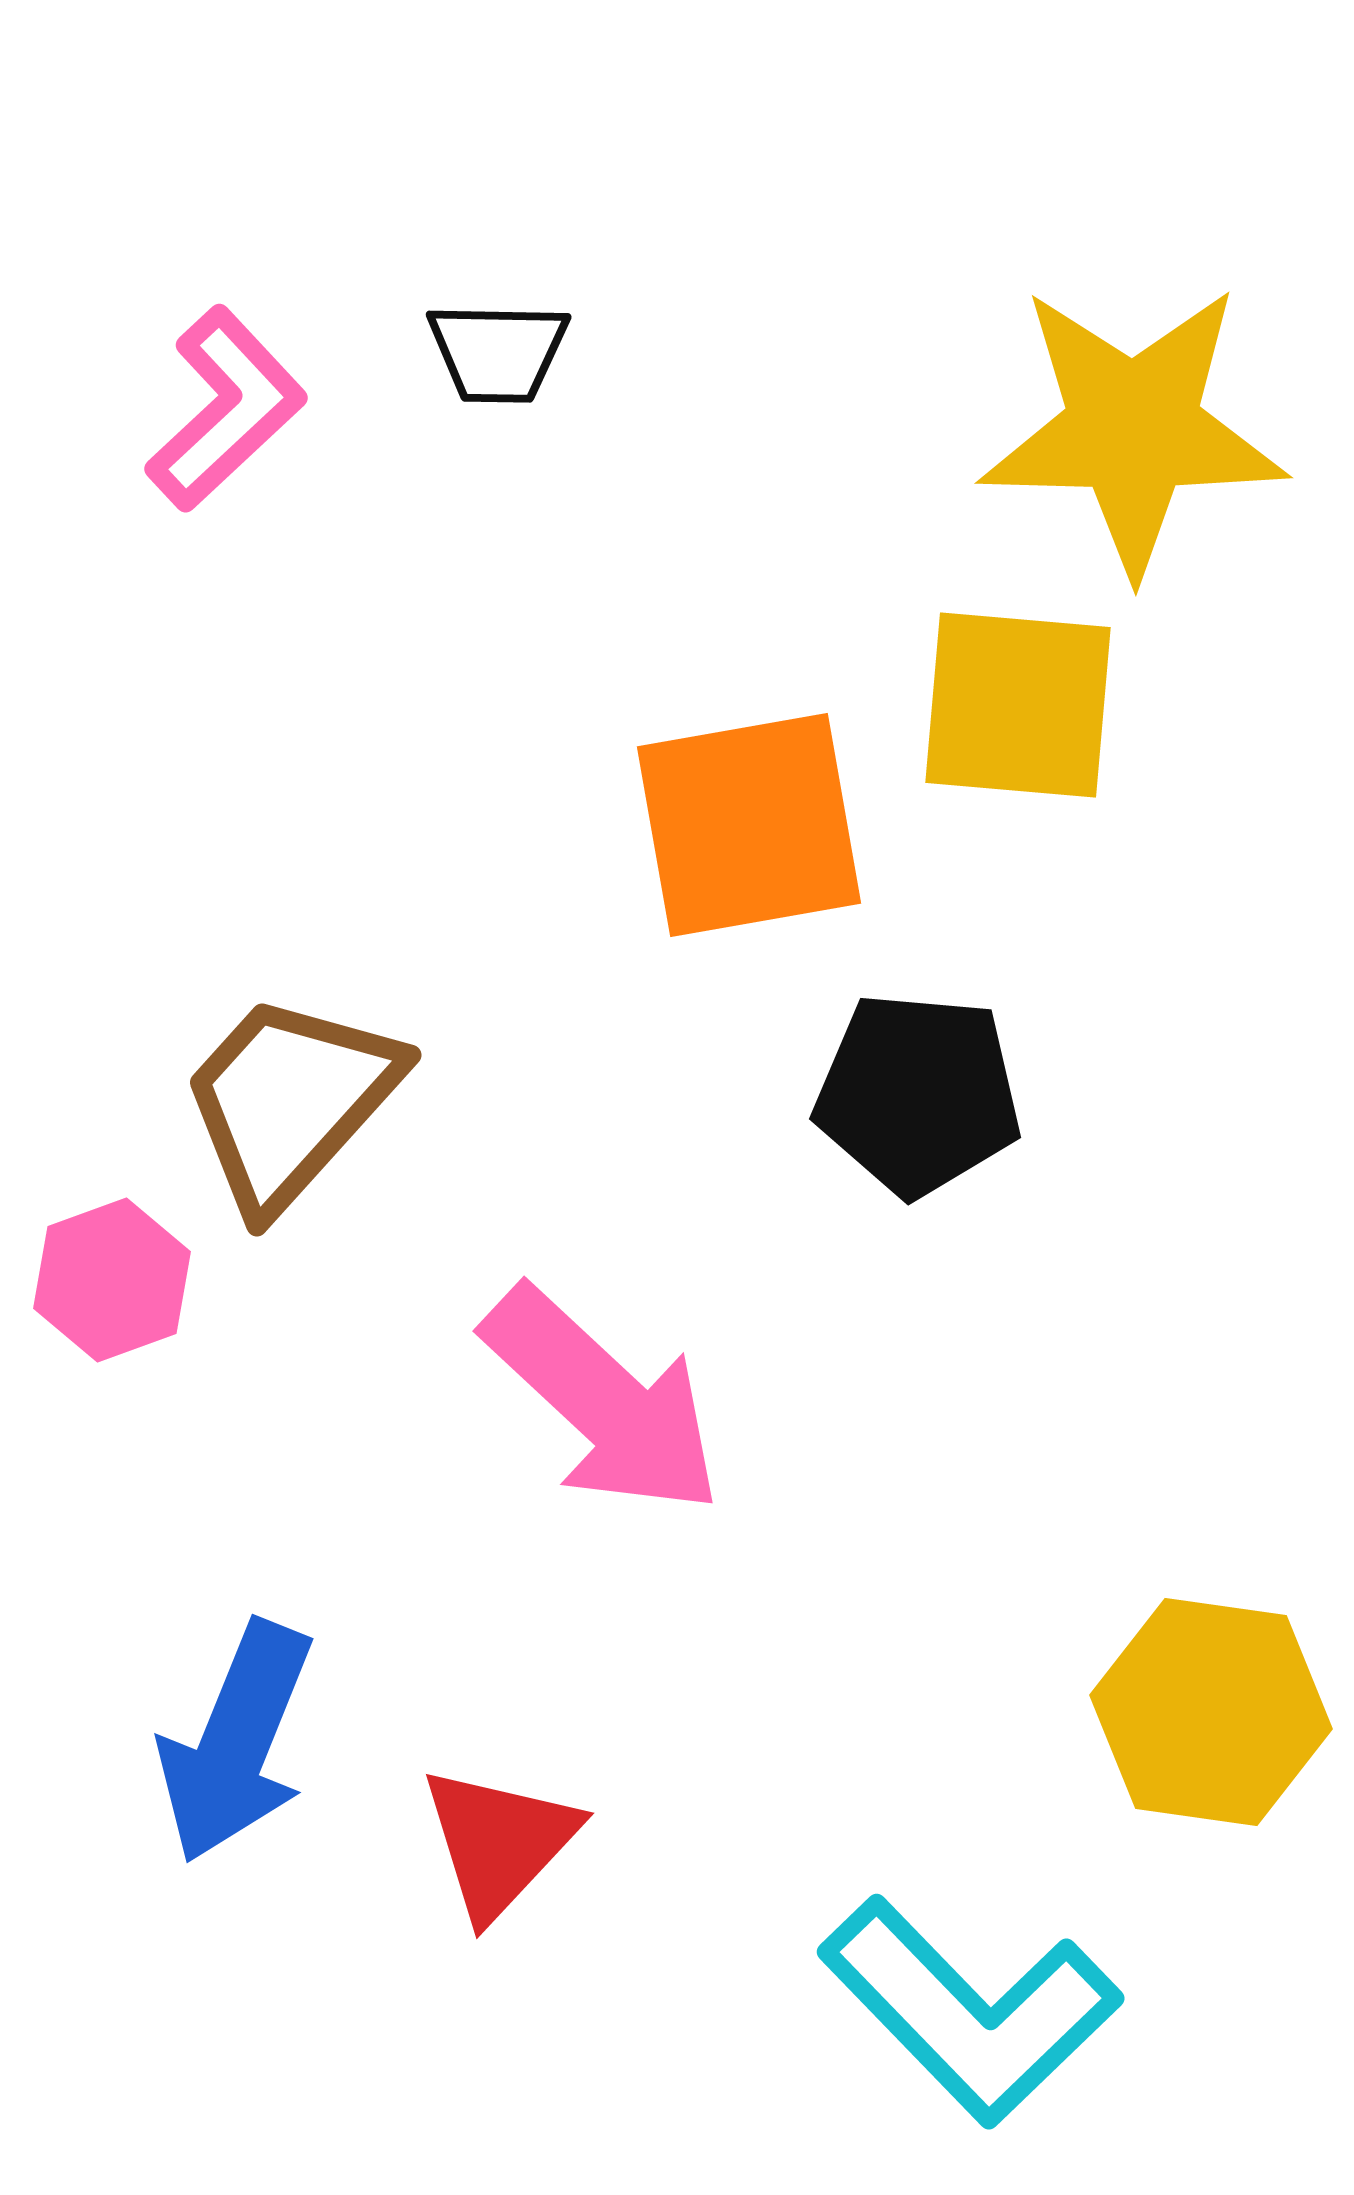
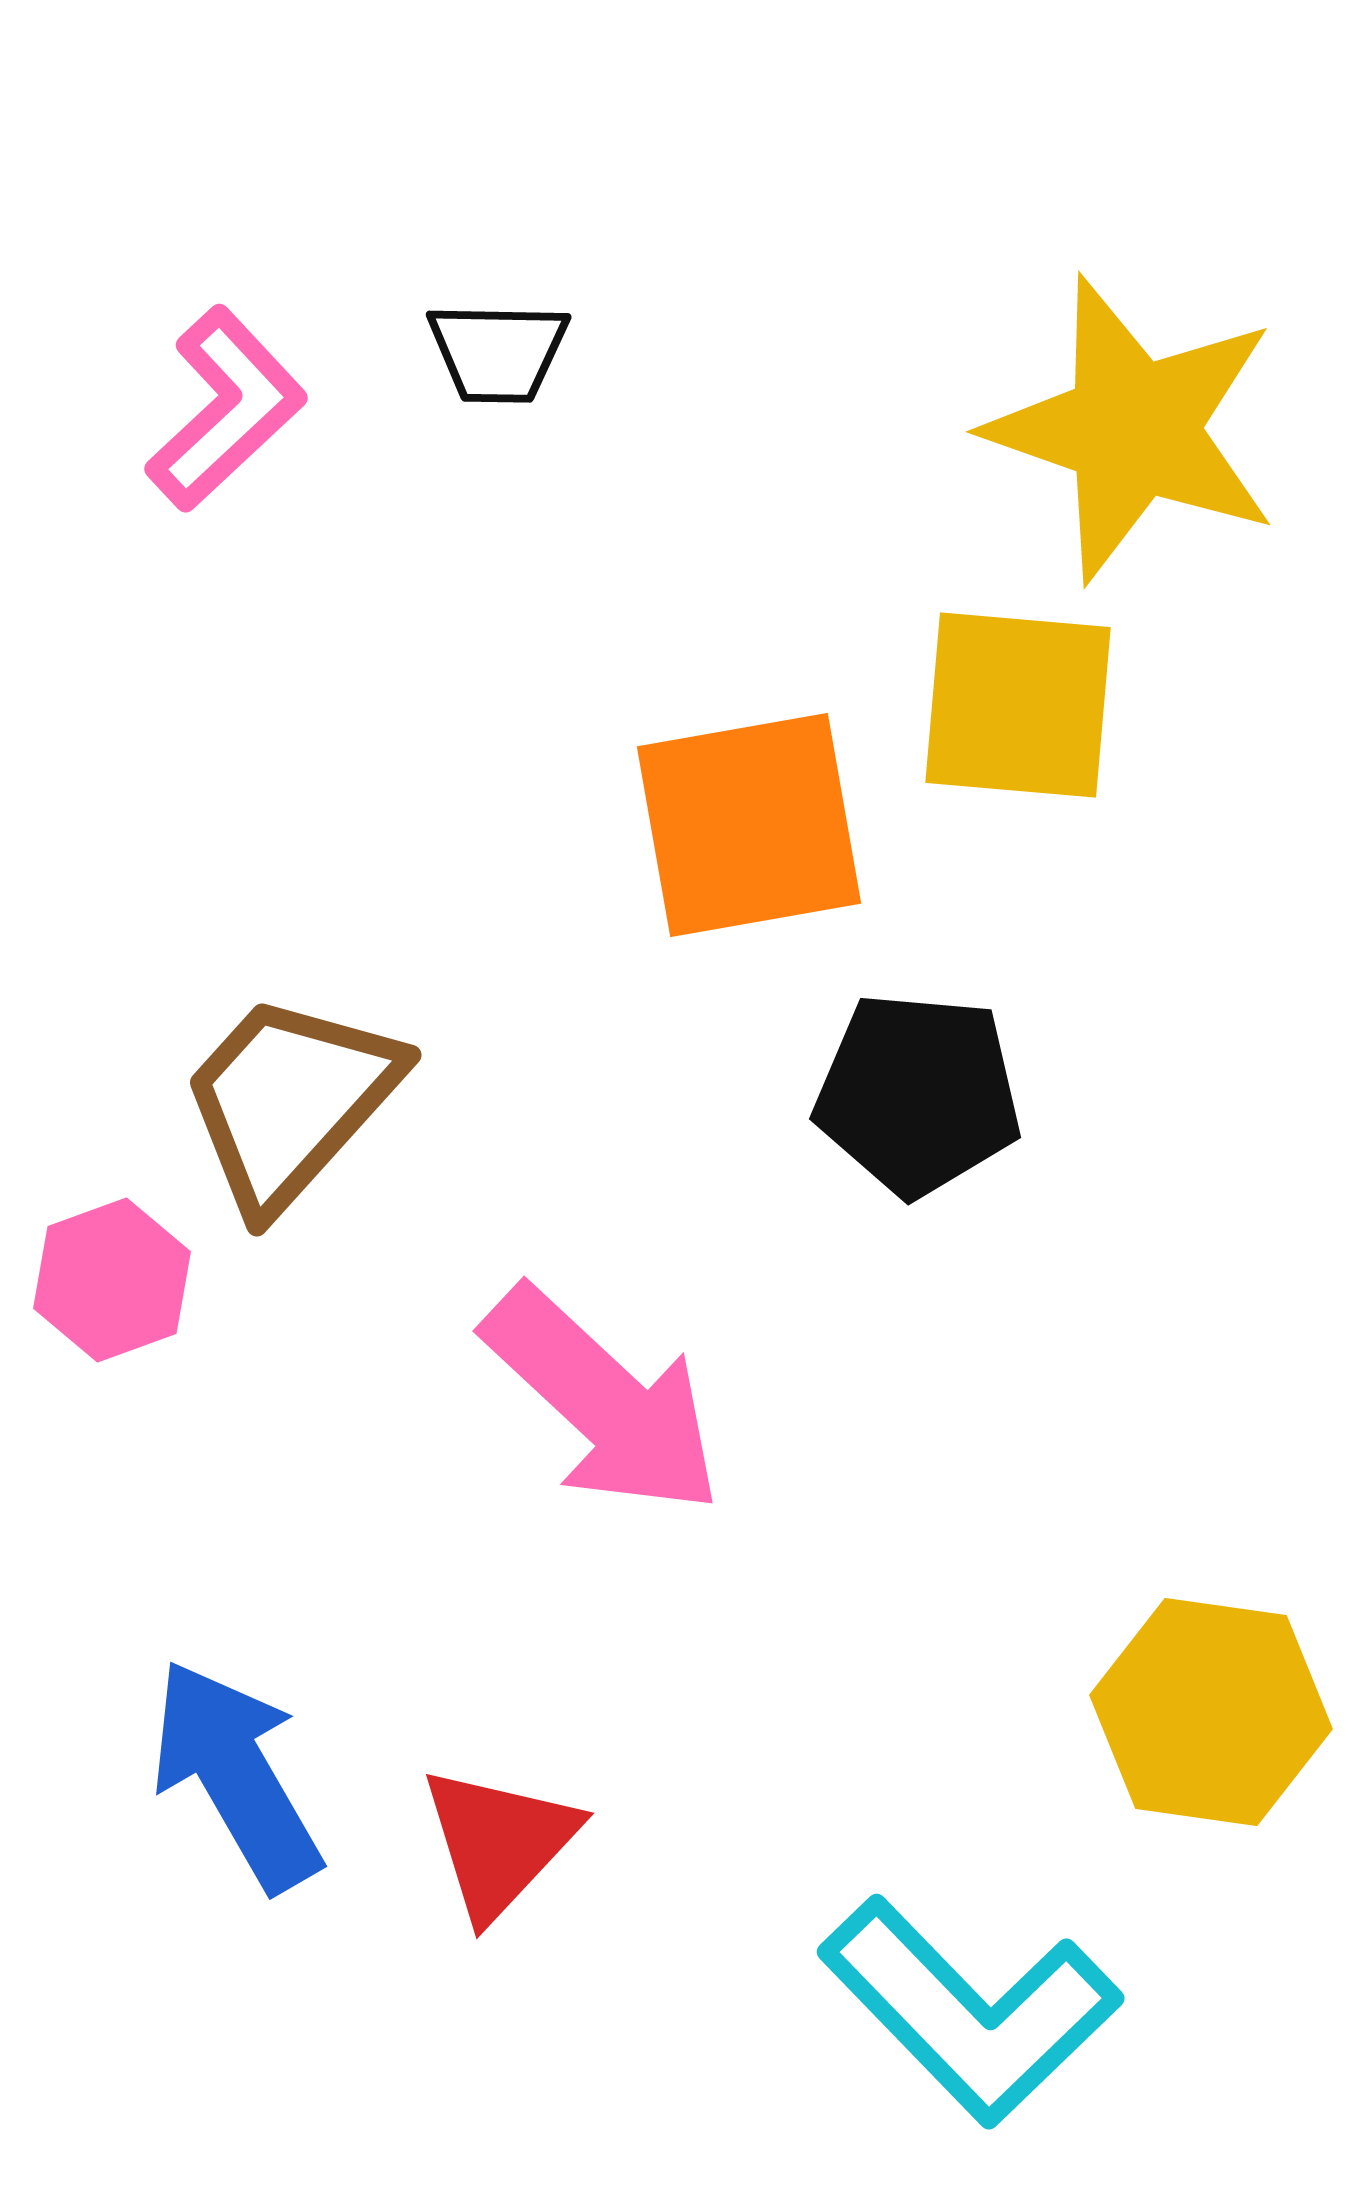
yellow star: rotated 18 degrees clockwise
blue arrow: moved 33 px down; rotated 128 degrees clockwise
